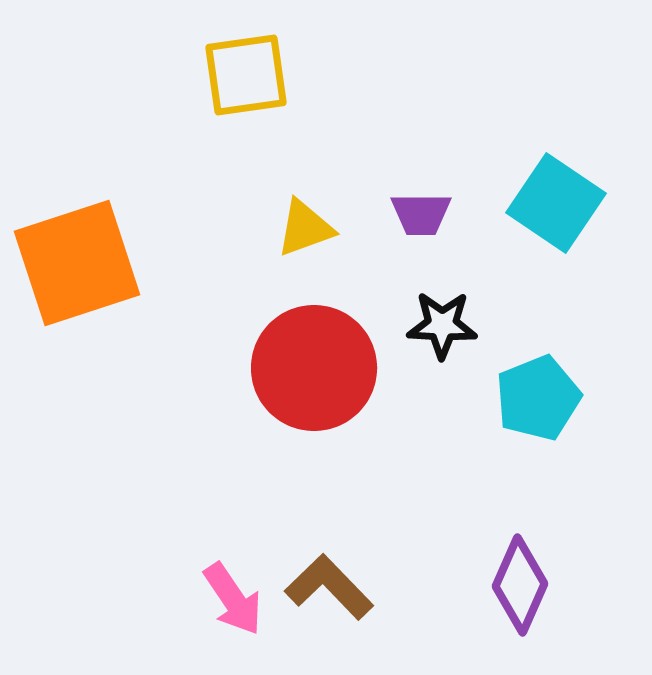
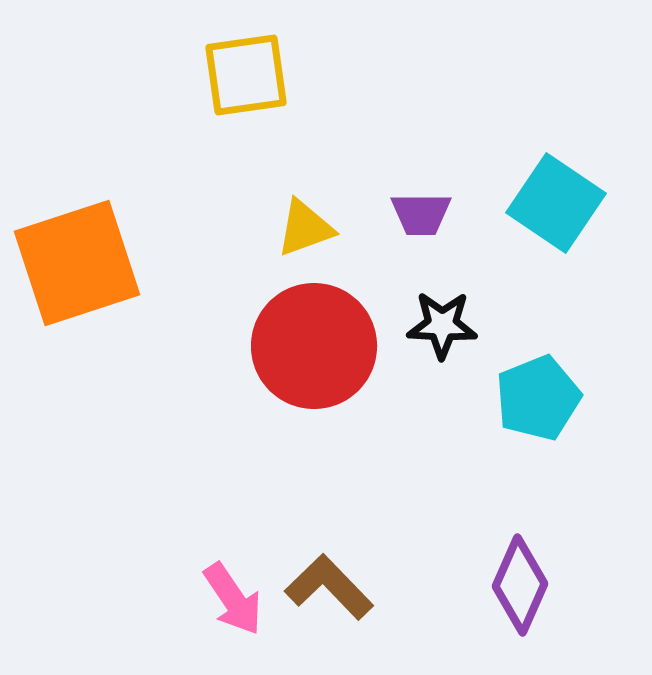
red circle: moved 22 px up
